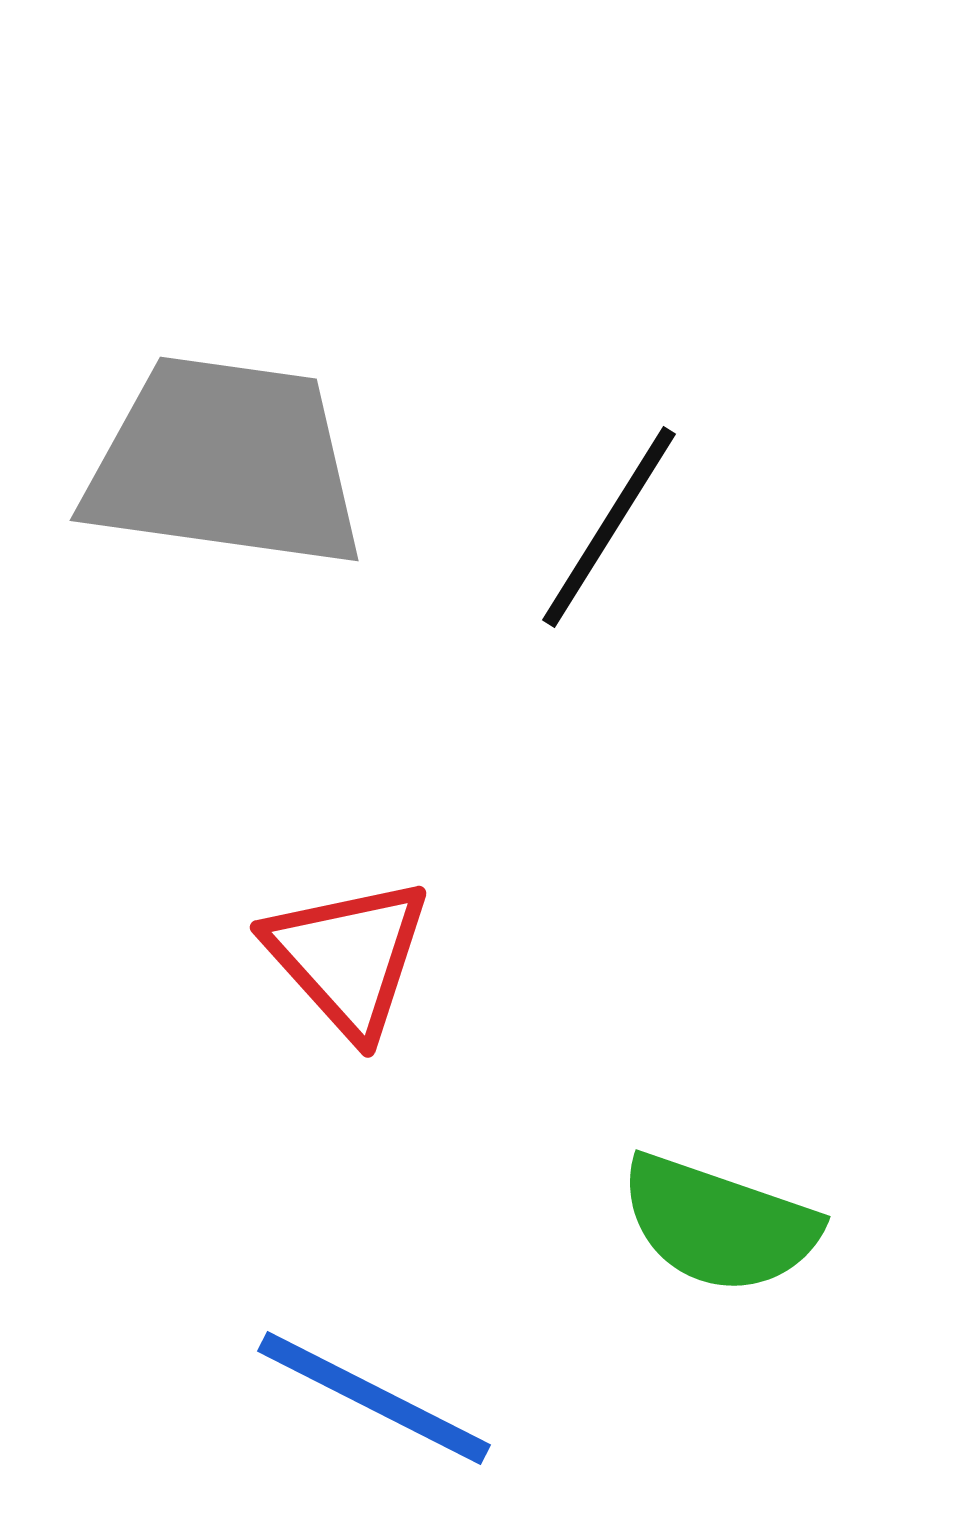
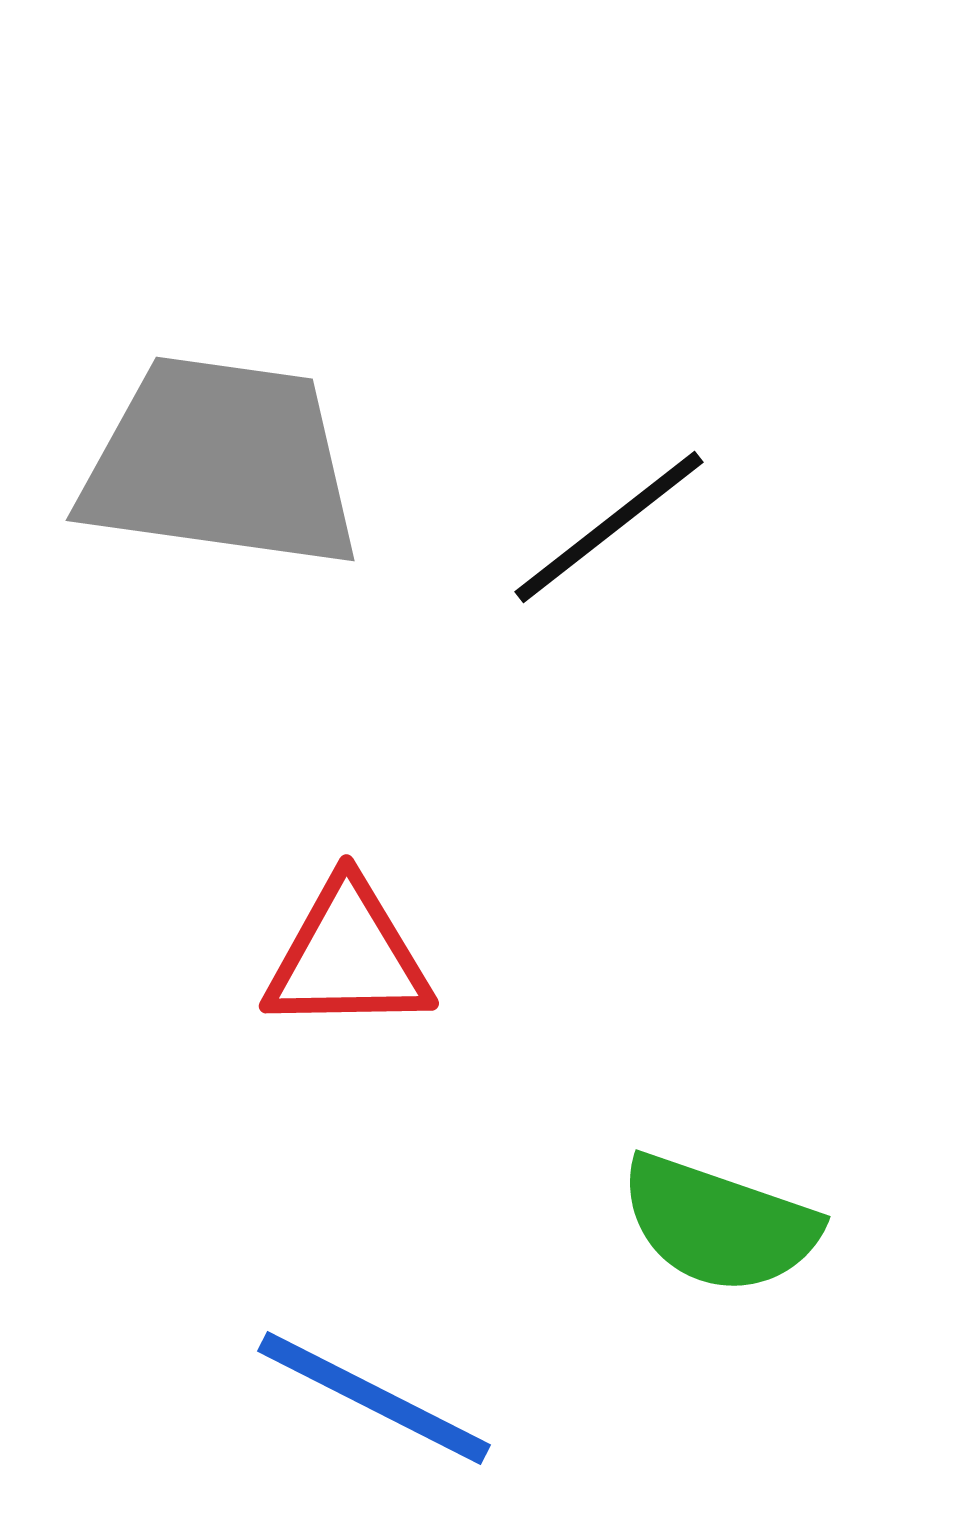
gray trapezoid: moved 4 px left
black line: rotated 20 degrees clockwise
red triangle: rotated 49 degrees counterclockwise
